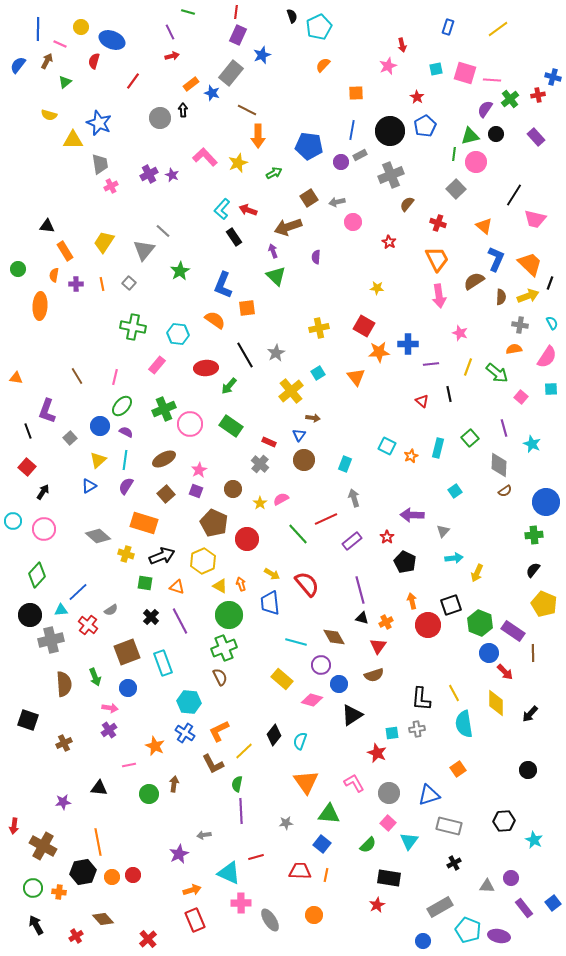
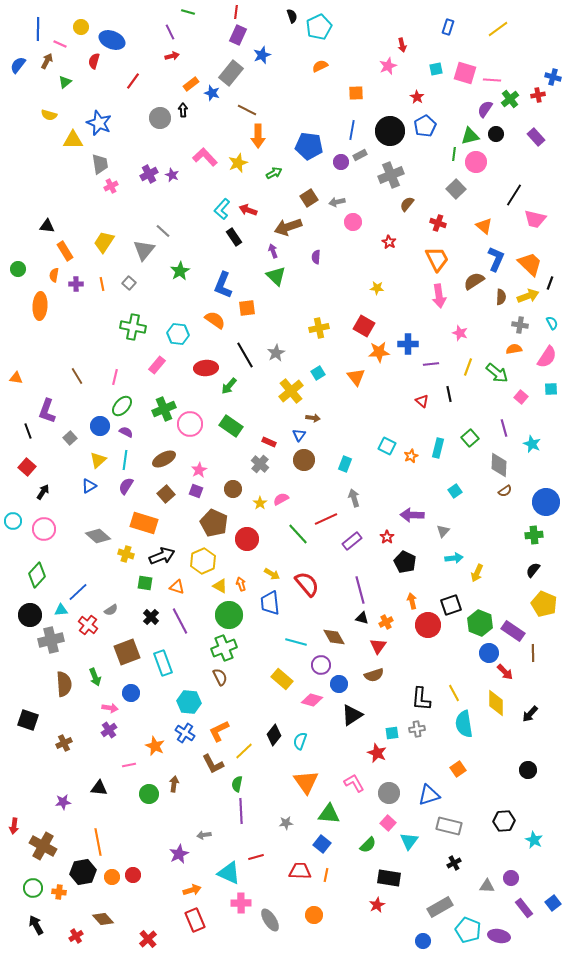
orange semicircle at (323, 65): moved 3 px left, 1 px down; rotated 21 degrees clockwise
blue circle at (128, 688): moved 3 px right, 5 px down
